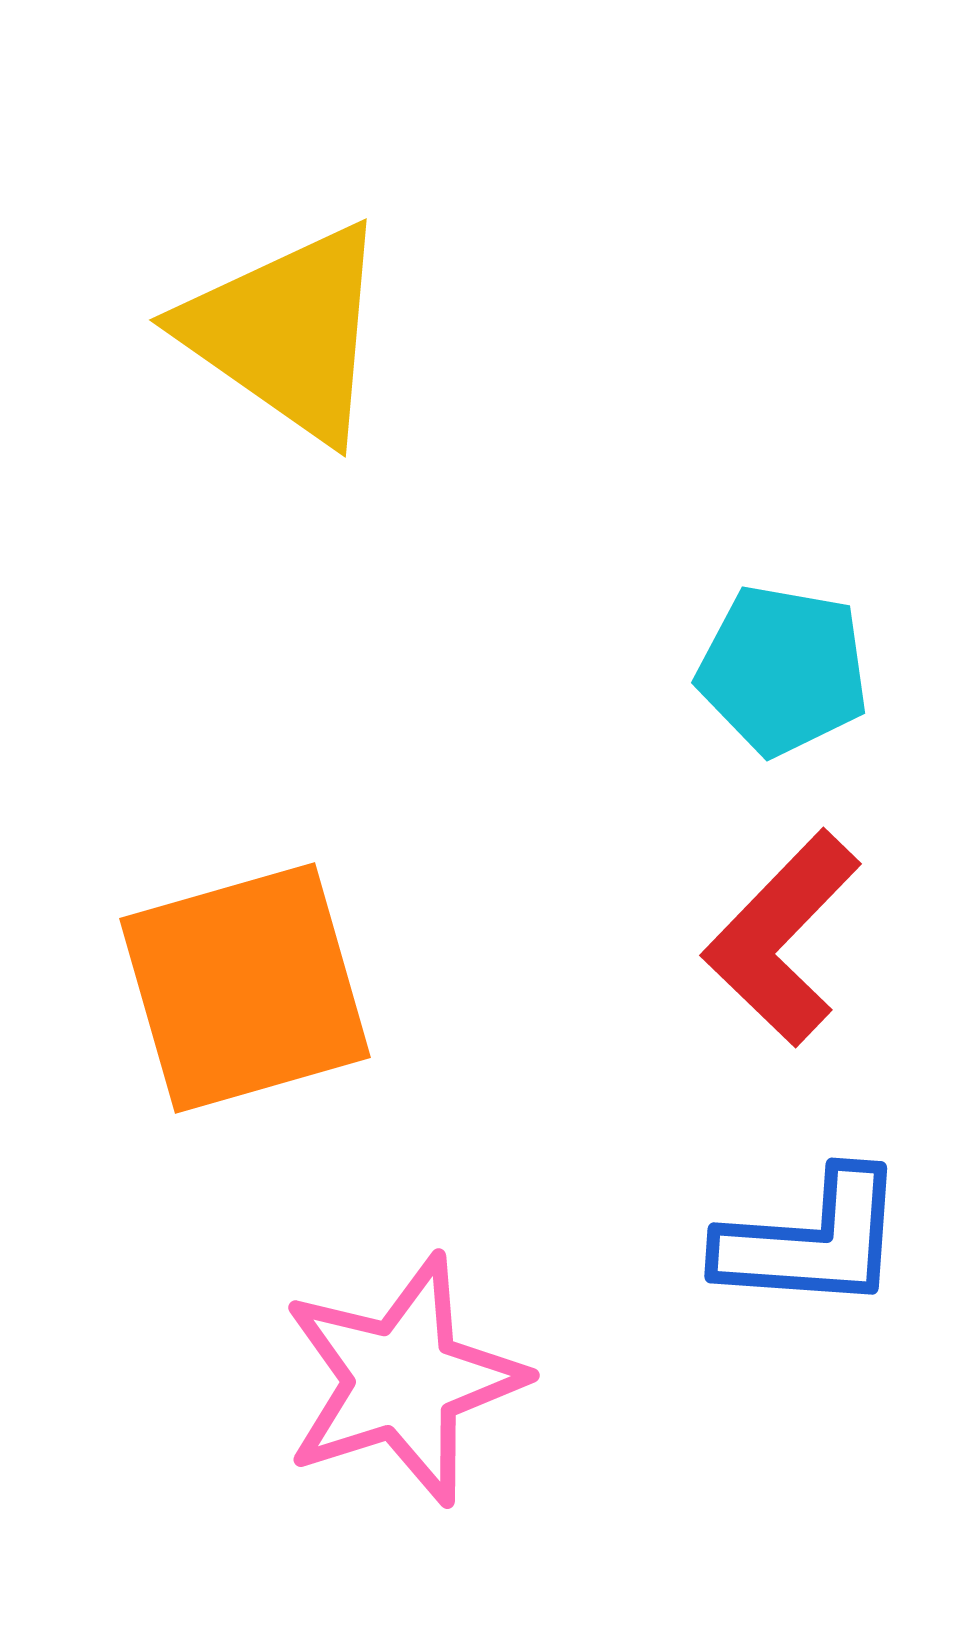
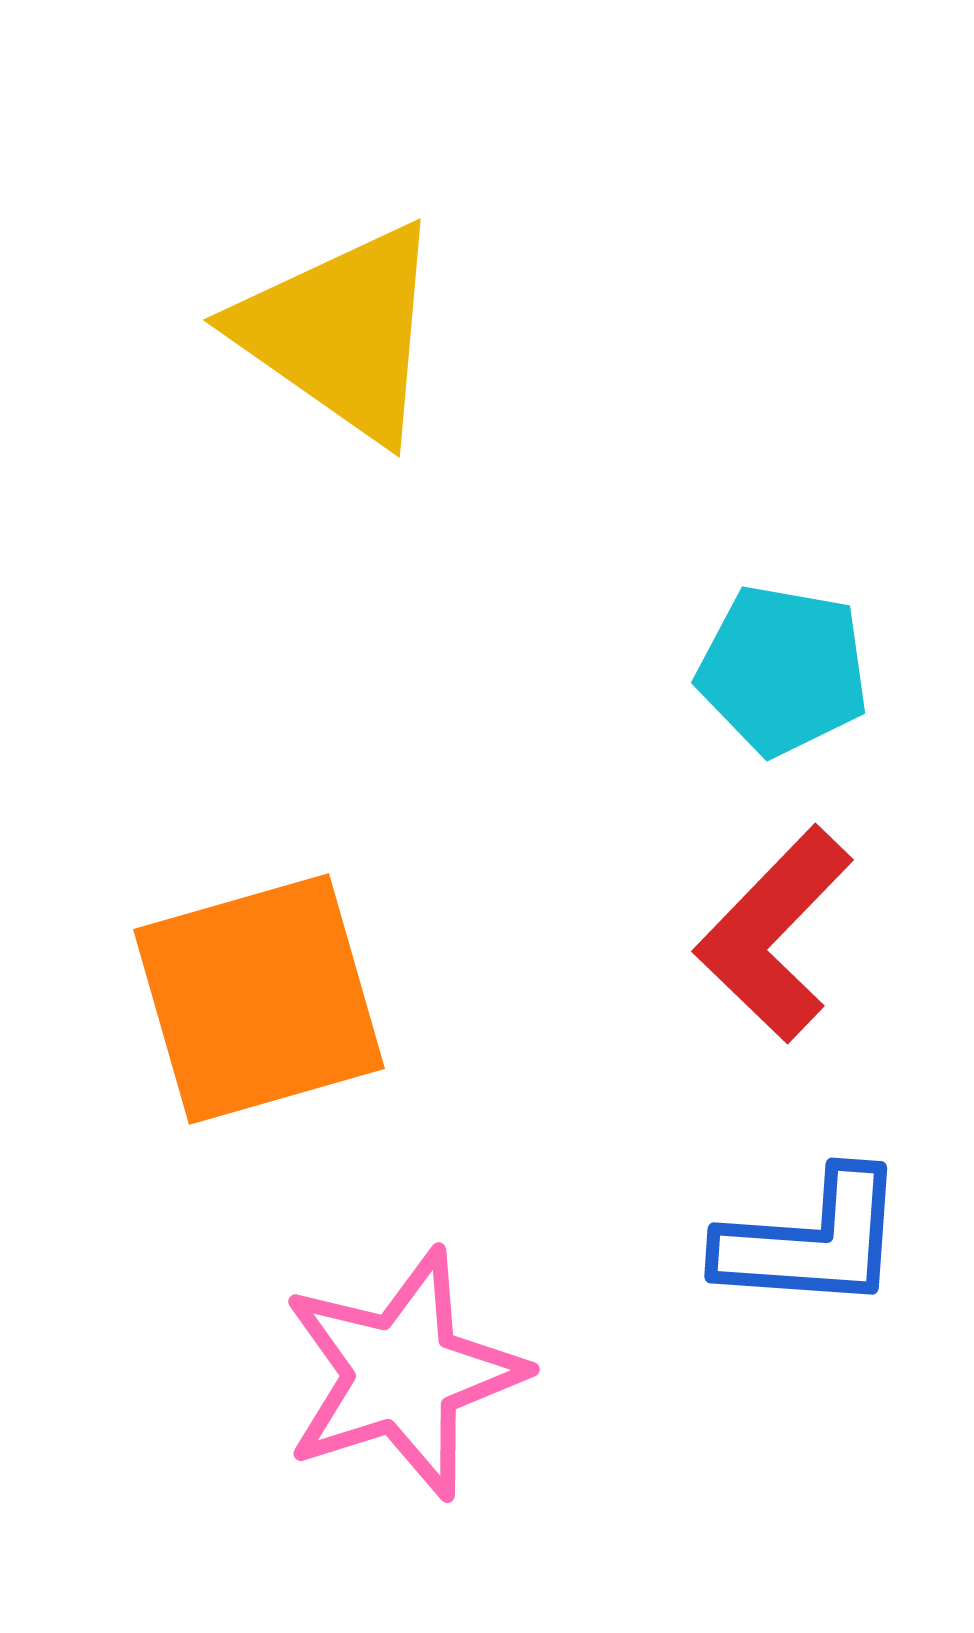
yellow triangle: moved 54 px right
red L-shape: moved 8 px left, 4 px up
orange square: moved 14 px right, 11 px down
pink star: moved 6 px up
